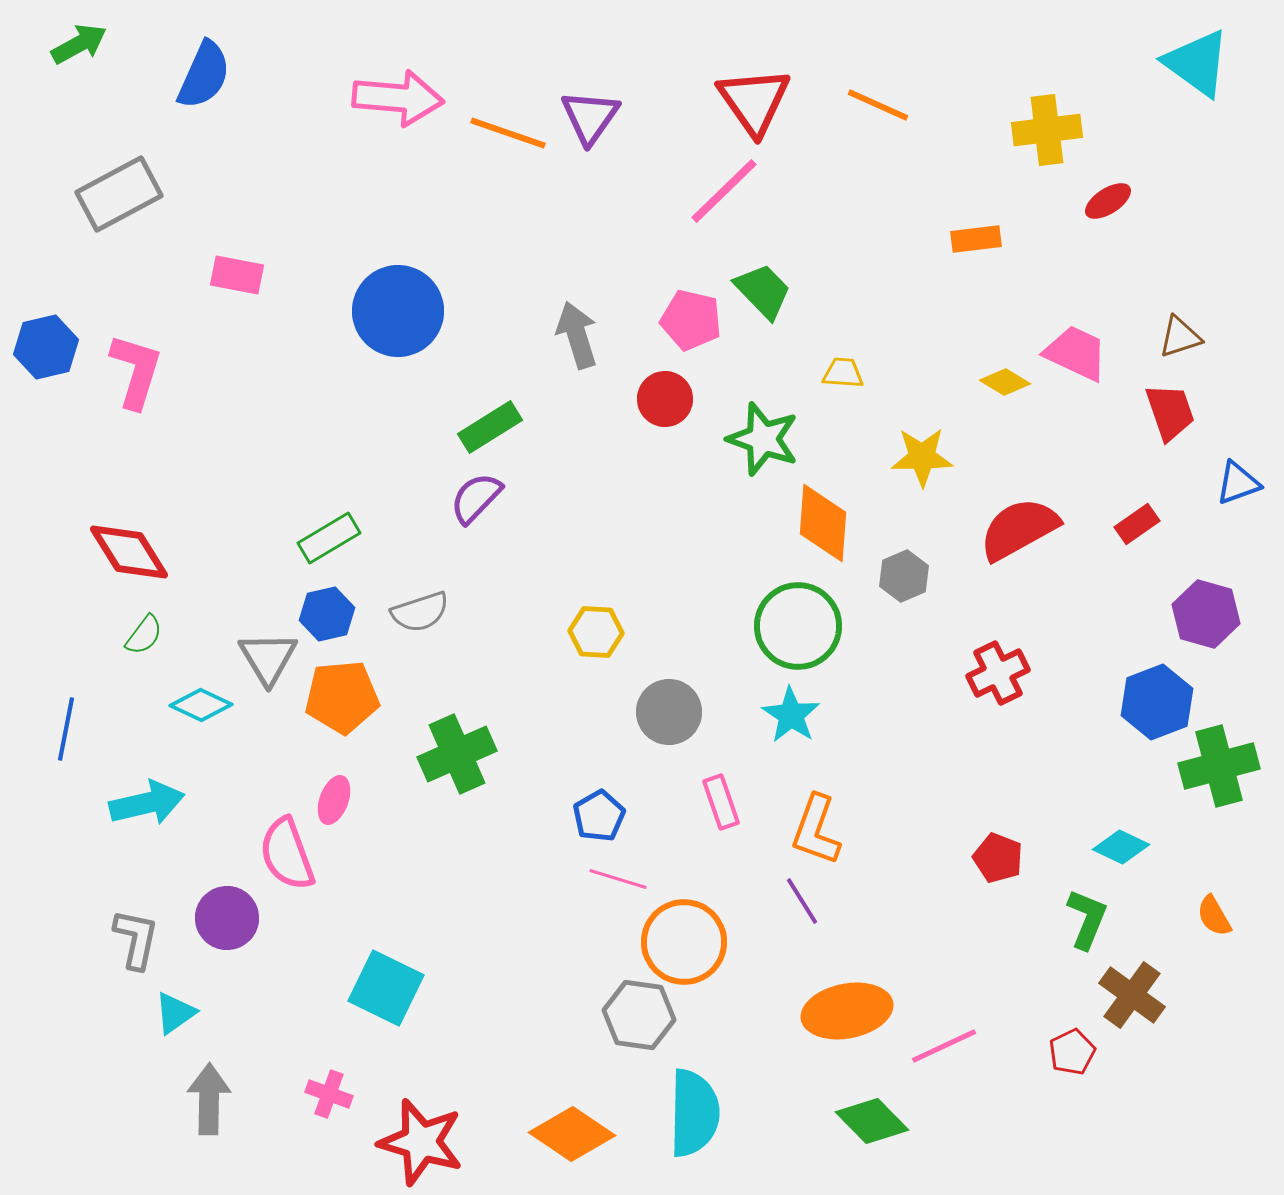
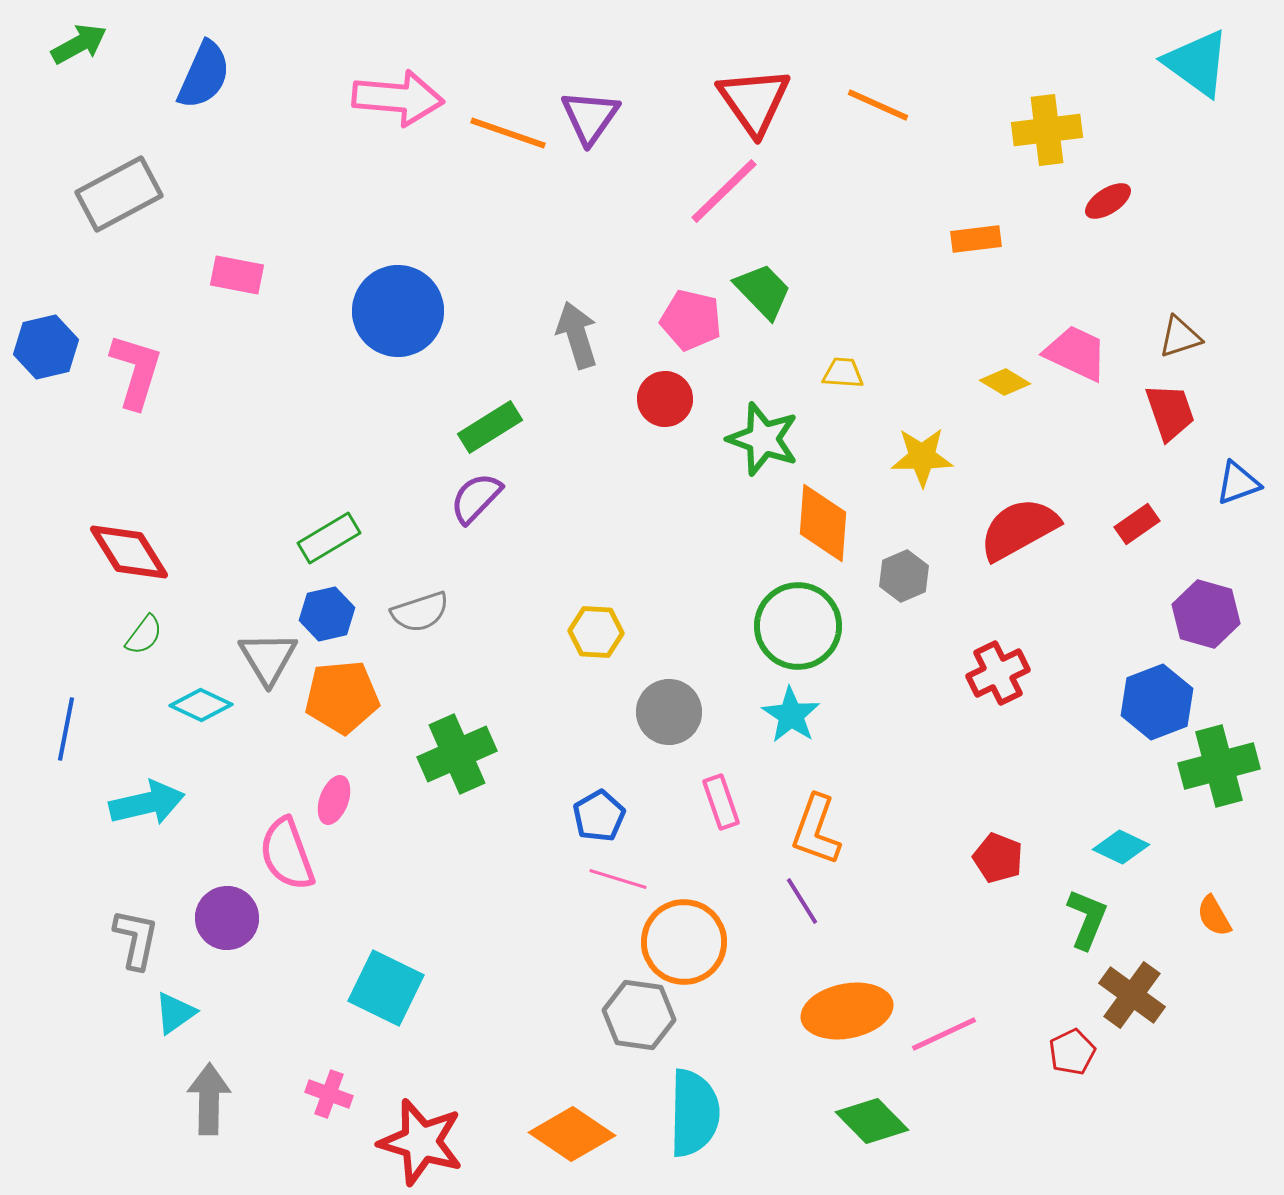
pink line at (944, 1046): moved 12 px up
